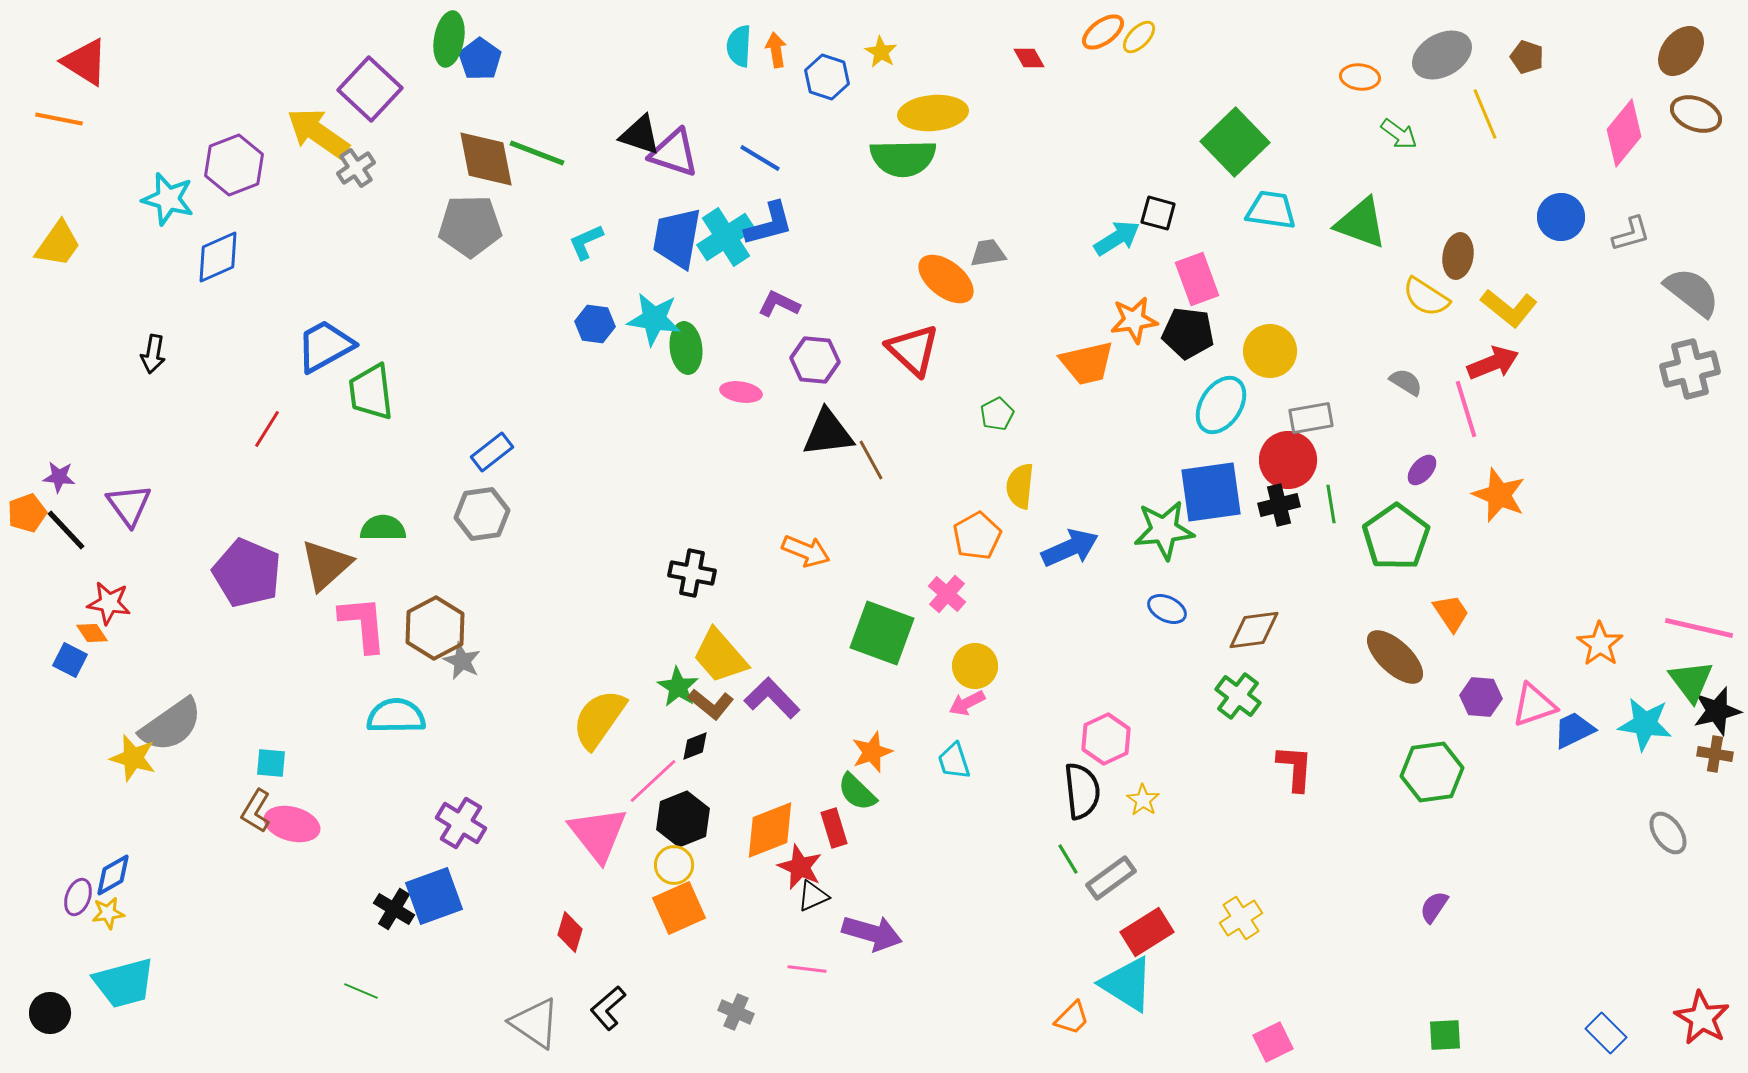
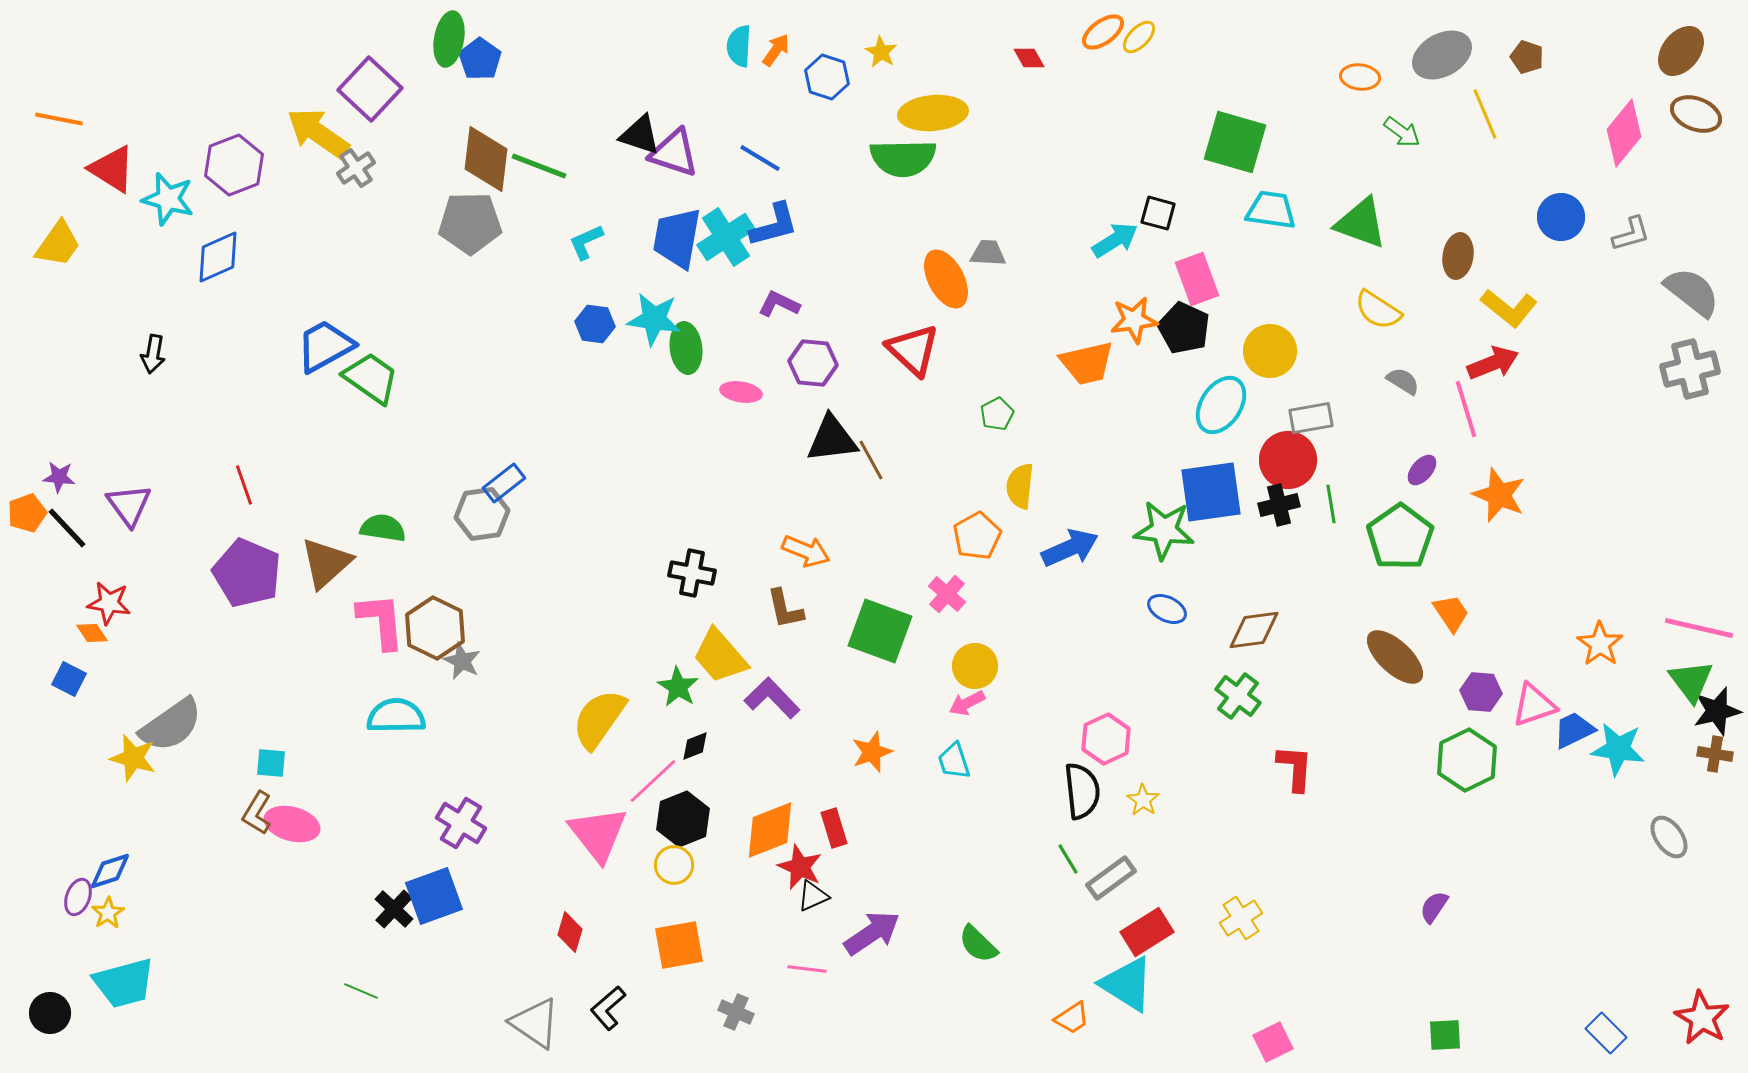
orange arrow at (776, 50): rotated 44 degrees clockwise
red triangle at (85, 62): moved 27 px right, 107 px down
green arrow at (1399, 134): moved 3 px right, 2 px up
green square at (1235, 142): rotated 30 degrees counterclockwise
green line at (537, 153): moved 2 px right, 13 px down
brown diamond at (486, 159): rotated 18 degrees clockwise
blue L-shape at (769, 224): moved 5 px right, 1 px down
gray pentagon at (470, 226): moved 3 px up
cyan arrow at (1117, 238): moved 2 px left, 2 px down
gray trapezoid at (988, 253): rotated 12 degrees clockwise
orange ellipse at (946, 279): rotated 24 degrees clockwise
yellow semicircle at (1426, 297): moved 48 px left, 13 px down
black pentagon at (1188, 333): moved 4 px left, 5 px up; rotated 18 degrees clockwise
purple hexagon at (815, 360): moved 2 px left, 3 px down
gray semicircle at (1406, 382): moved 3 px left, 1 px up
green trapezoid at (371, 392): moved 14 px up; rotated 132 degrees clockwise
red line at (267, 429): moved 23 px left, 56 px down; rotated 51 degrees counterclockwise
black triangle at (828, 433): moved 4 px right, 6 px down
blue rectangle at (492, 452): moved 12 px right, 31 px down
green semicircle at (383, 528): rotated 9 degrees clockwise
black line at (66, 530): moved 1 px right, 2 px up
green star at (1164, 530): rotated 12 degrees clockwise
green pentagon at (1396, 537): moved 4 px right
brown triangle at (326, 565): moved 2 px up
pink L-shape at (363, 624): moved 18 px right, 3 px up
brown hexagon at (435, 628): rotated 6 degrees counterclockwise
green square at (882, 633): moved 2 px left, 2 px up
blue square at (70, 660): moved 1 px left, 19 px down
purple hexagon at (1481, 697): moved 5 px up
brown L-shape at (711, 704): moved 74 px right, 95 px up; rotated 39 degrees clockwise
cyan star at (1645, 724): moved 27 px left, 25 px down
green hexagon at (1432, 772): moved 35 px right, 12 px up; rotated 18 degrees counterclockwise
green semicircle at (857, 792): moved 121 px right, 152 px down
brown L-shape at (256, 811): moved 1 px right, 2 px down
gray ellipse at (1668, 833): moved 1 px right, 4 px down
blue diamond at (113, 875): moved 3 px left, 4 px up; rotated 12 degrees clockwise
orange square at (679, 908): moved 37 px down; rotated 14 degrees clockwise
black cross at (394, 909): rotated 12 degrees clockwise
yellow star at (108, 913): rotated 24 degrees counterclockwise
purple arrow at (872, 933): rotated 50 degrees counterclockwise
orange trapezoid at (1072, 1018): rotated 12 degrees clockwise
